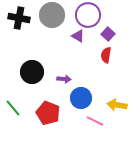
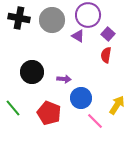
gray circle: moved 5 px down
yellow arrow: rotated 114 degrees clockwise
red pentagon: moved 1 px right
pink line: rotated 18 degrees clockwise
